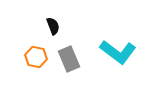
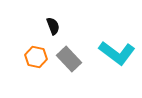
cyan L-shape: moved 1 px left, 1 px down
gray rectangle: rotated 20 degrees counterclockwise
